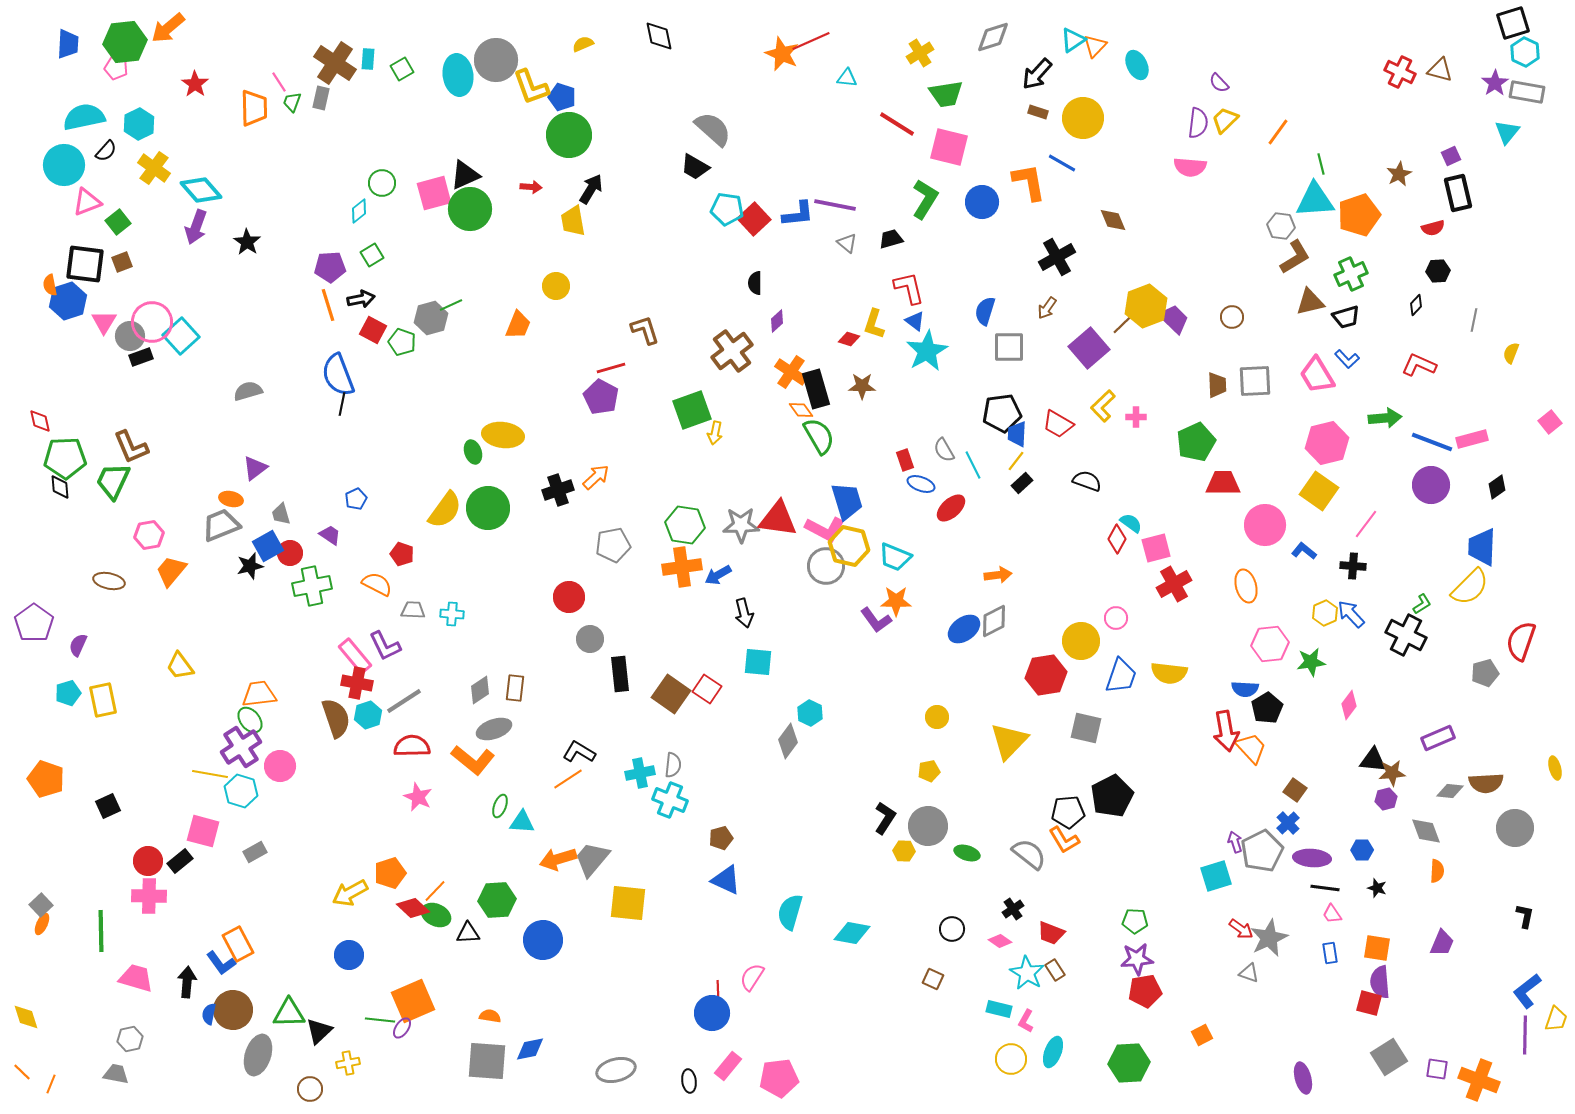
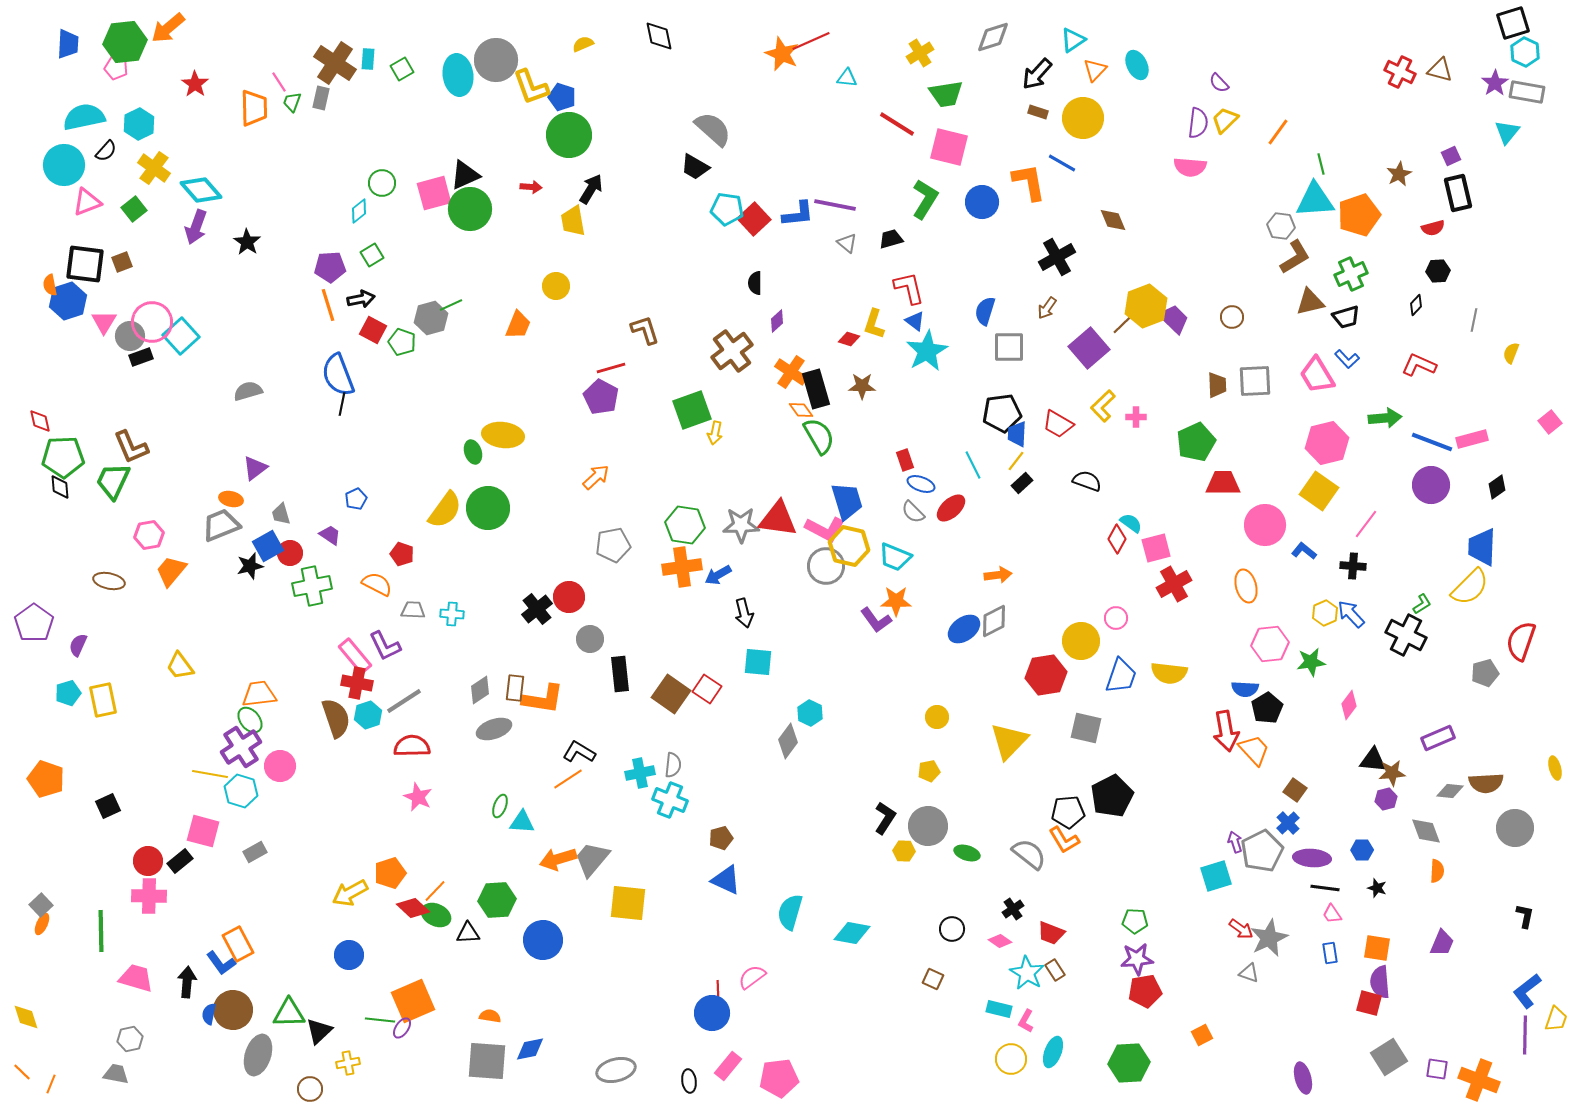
orange triangle at (1095, 46): moved 24 px down
green square at (118, 222): moved 16 px right, 13 px up
gray semicircle at (944, 450): moved 31 px left, 62 px down; rotated 15 degrees counterclockwise
green pentagon at (65, 458): moved 2 px left, 1 px up
black cross at (558, 490): moved 21 px left, 119 px down; rotated 20 degrees counterclockwise
orange trapezoid at (1251, 748): moved 3 px right, 2 px down
orange L-shape at (473, 760): moved 70 px right, 61 px up; rotated 30 degrees counterclockwise
pink semicircle at (752, 977): rotated 20 degrees clockwise
